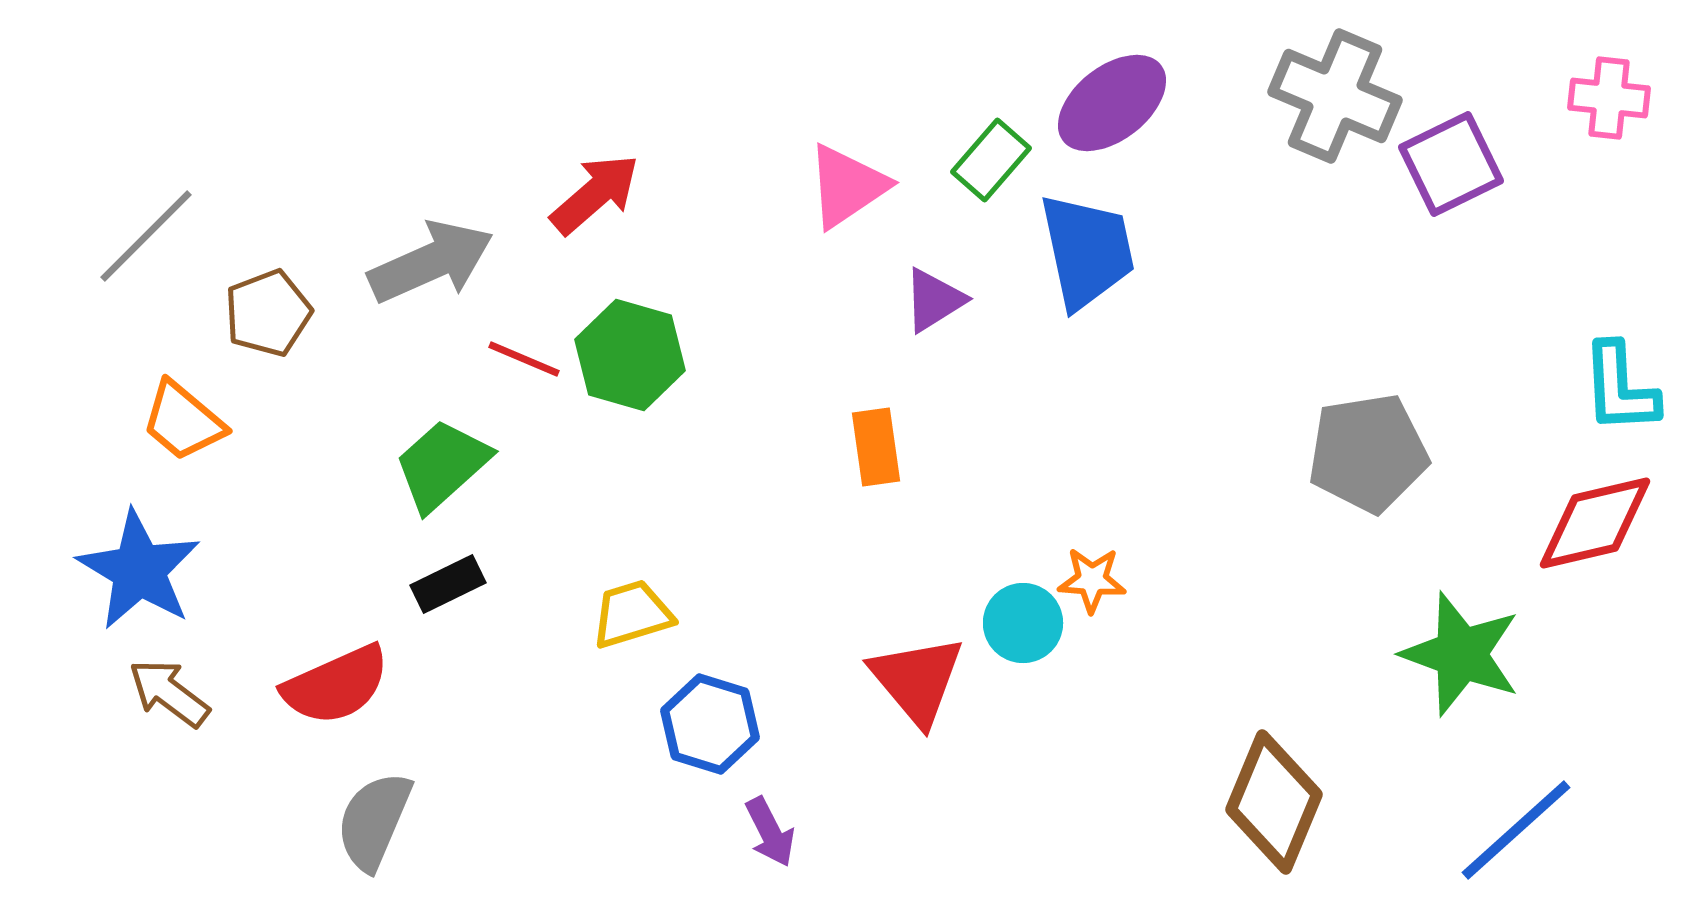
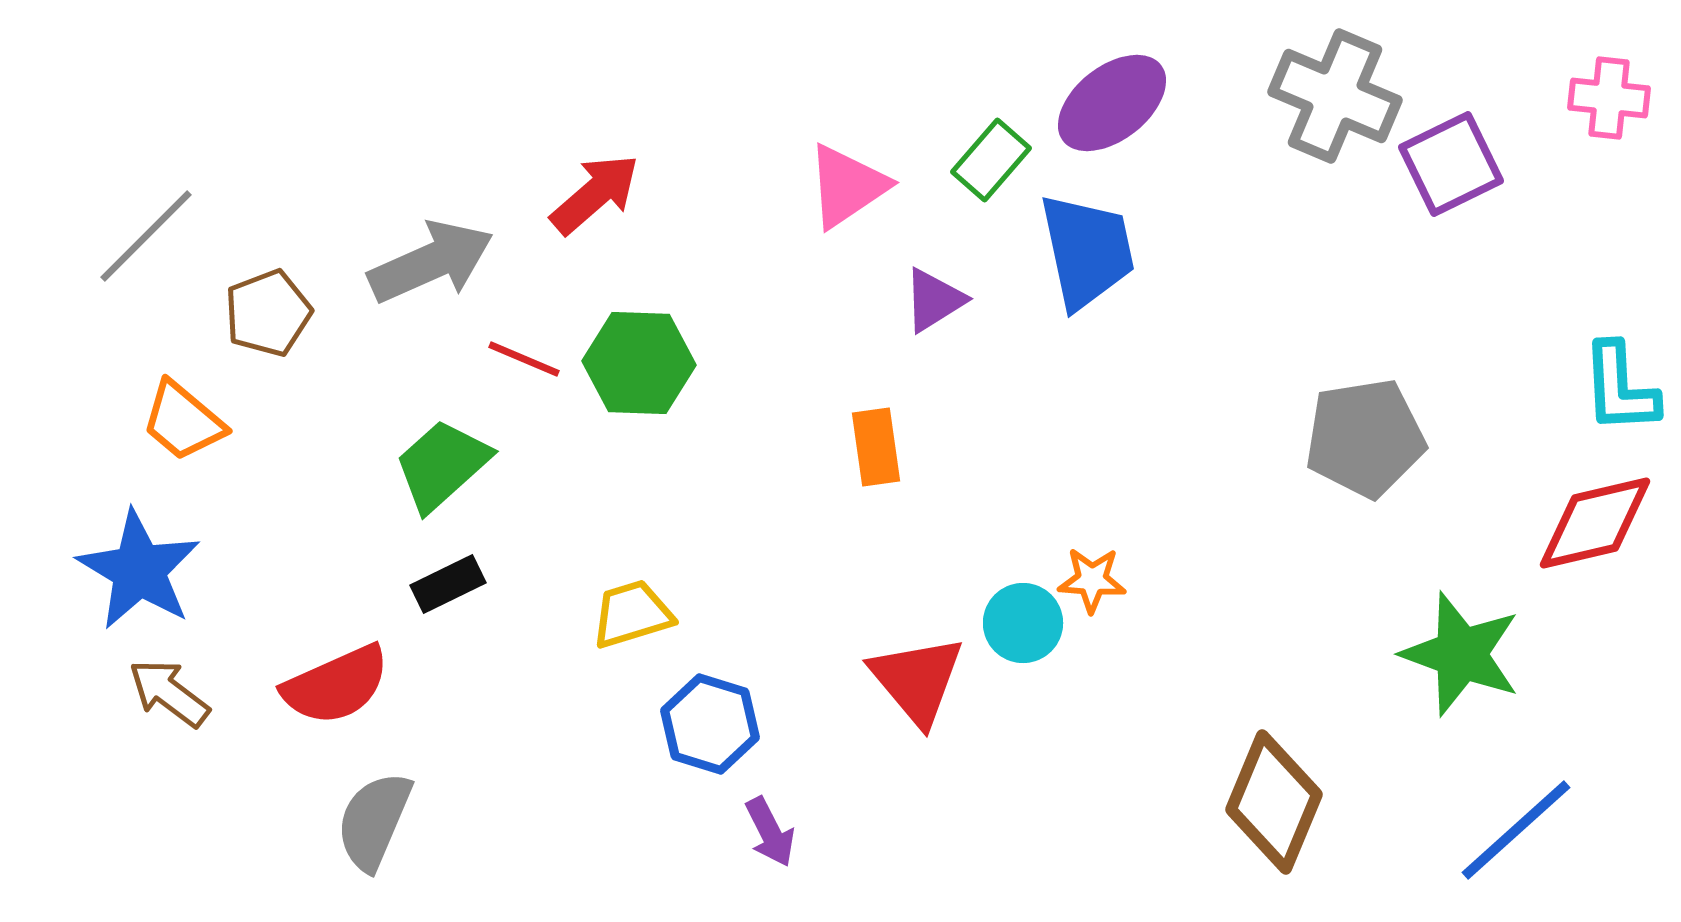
green hexagon: moved 9 px right, 8 px down; rotated 14 degrees counterclockwise
gray pentagon: moved 3 px left, 15 px up
